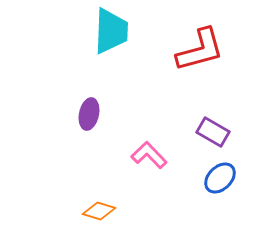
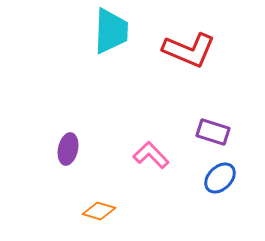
red L-shape: moved 11 px left; rotated 38 degrees clockwise
purple ellipse: moved 21 px left, 35 px down
purple rectangle: rotated 12 degrees counterclockwise
pink L-shape: moved 2 px right
